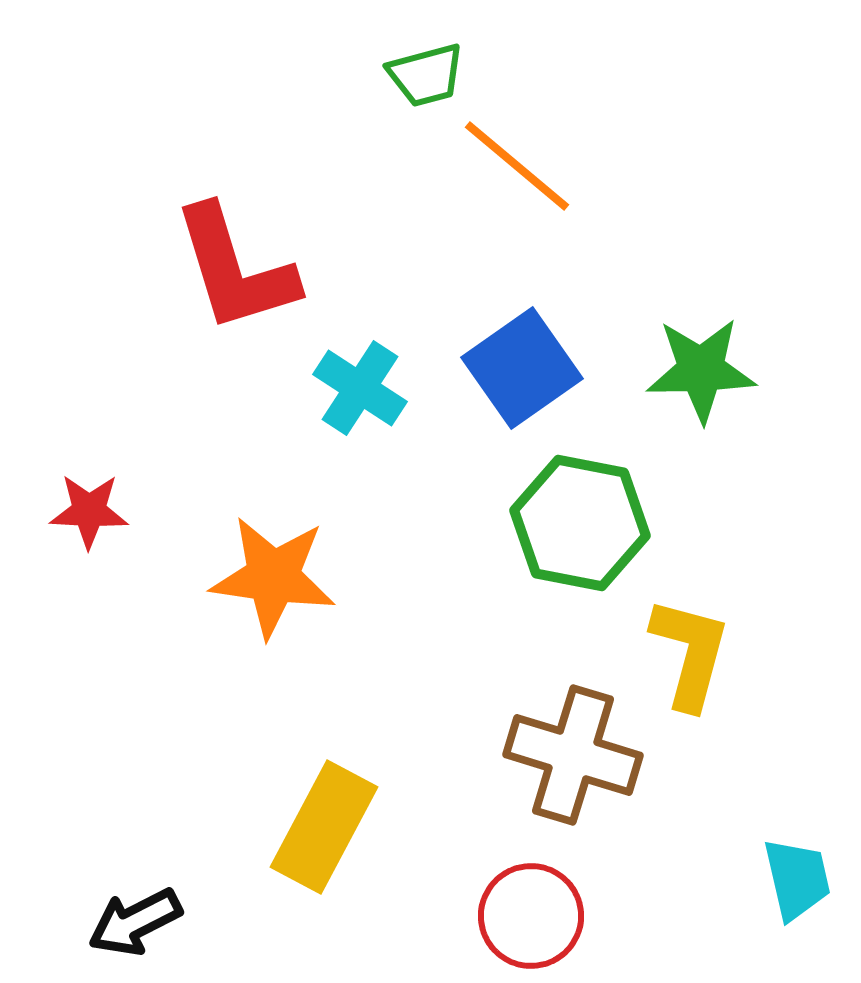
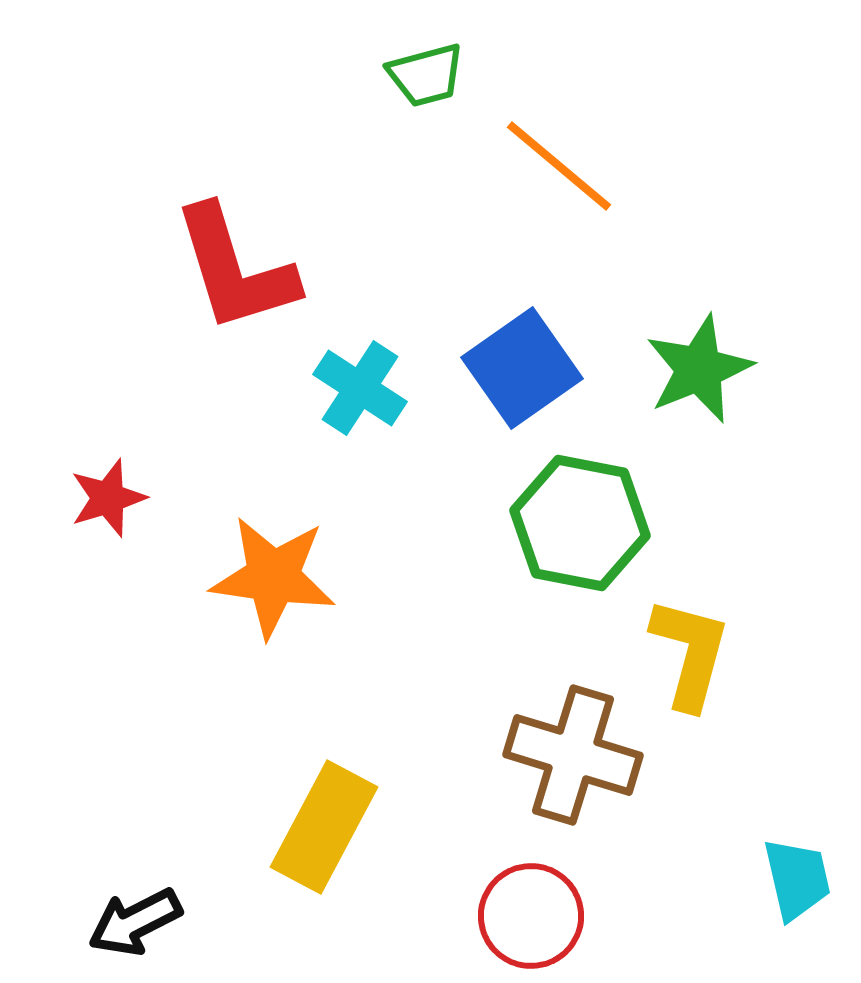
orange line: moved 42 px right
green star: moved 2 px left, 1 px up; rotated 21 degrees counterclockwise
red star: moved 19 px right, 13 px up; rotated 20 degrees counterclockwise
